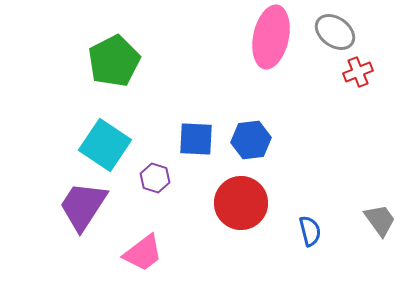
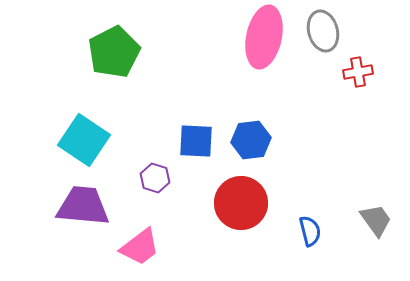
gray ellipse: moved 12 px left, 1 px up; rotated 39 degrees clockwise
pink ellipse: moved 7 px left
green pentagon: moved 9 px up
red cross: rotated 12 degrees clockwise
blue square: moved 2 px down
cyan square: moved 21 px left, 5 px up
purple trapezoid: rotated 62 degrees clockwise
gray trapezoid: moved 4 px left
pink trapezoid: moved 3 px left, 6 px up
